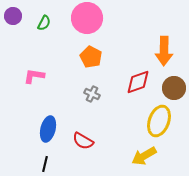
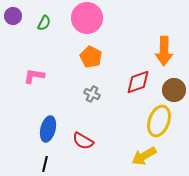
brown circle: moved 2 px down
